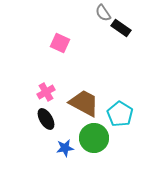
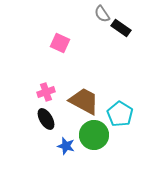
gray semicircle: moved 1 px left, 1 px down
pink cross: rotated 12 degrees clockwise
brown trapezoid: moved 2 px up
green circle: moved 3 px up
blue star: moved 1 px right, 2 px up; rotated 24 degrees clockwise
